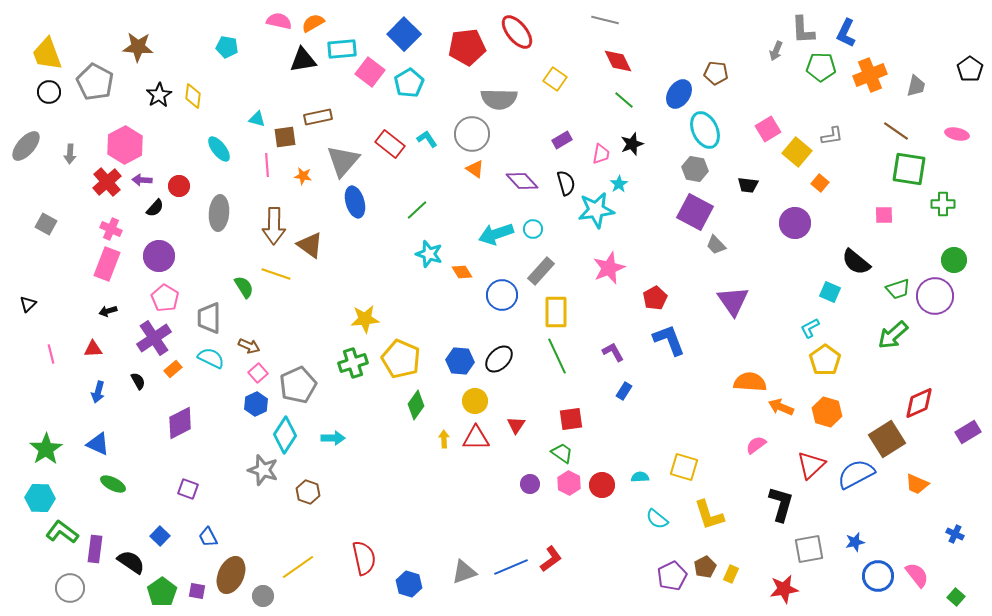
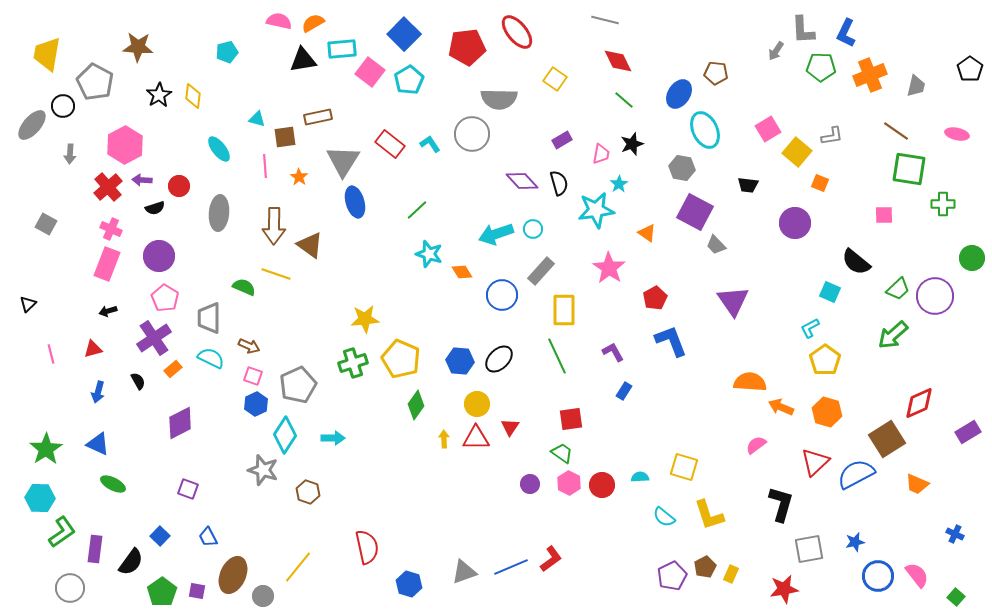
cyan pentagon at (227, 47): moved 5 px down; rotated 25 degrees counterclockwise
gray arrow at (776, 51): rotated 12 degrees clockwise
yellow trapezoid at (47, 54): rotated 30 degrees clockwise
cyan pentagon at (409, 83): moved 3 px up
black circle at (49, 92): moved 14 px right, 14 px down
cyan L-shape at (427, 139): moved 3 px right, 5 px down
gray ellipse at (26, 146): moved 6 px right, 21 px up
gray triangle at (343, 161): rotated 9 degrees counterclockwise
pink line at (267, 165): moved 2 px left, 1 px down
orange triangle at (475, 169): moved 172 px right, 64 px down
gray hexagon at (695, 169): moved 13 px left, 1 px up
orange star at (303, 176): moved 4 px left, 1 px down; rotated 24 degrees clockwise
red cross at (107, 182): moved 1 px right, 5 px down
black semicircle at (566, 183): moved 7 px left
orange square at (820, 183): rotated 18 degrees counterclockwise
black semicircle at (155, 208): rotated 30 degrees clockwise
green circle at (954, 260): moved 18 px right, 2 px up
pink star at (609, 268): rotated 16 degrees counterclockwise
green semicircle at (244, 287): rotated 35 degrees counterclockwise
green trapezoid at (898, 289): rotated 25 degrees counterclockwise
yellow rectangle at (556, 312): moved 8 px right, 2 px up
blue L-shape at (669, 340): moved 2 px right, 1 px down
red triangle at (93, 349): rotated 12 degrees counterclockwise
pink square at (258, 373): moved 5 px left, 3 px down; rotated 30 degrees counterclockwise
yellow circle at (475, 401): moved 2 px right, 3 px down
red triangle at (516, 425): moved 6 px left, 2 px down
red triangle at (811, 465): moved 4 px right, 3 px up
cyan semicircle at (657, 519): moved 7 px right, 2 px up
green L-shape at (62, 532): rotated 108 degrees clockwise
red semicircle at (364, 558): moved 3 px right, 11 px up
black semicircle at (131, 562): rotated 92 degrees clockwise
yellow line at (298, 567): rotated 16 degrees counterclockwise
brown ellipse at (231, 575): moved 2 px right
